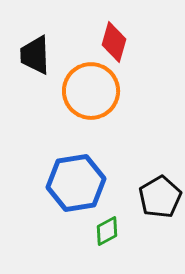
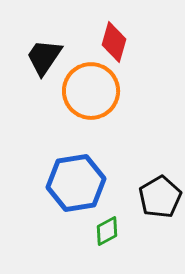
black trapezoid: moved 9 px right, 2 px down; rotated 36 degrees clockwise
